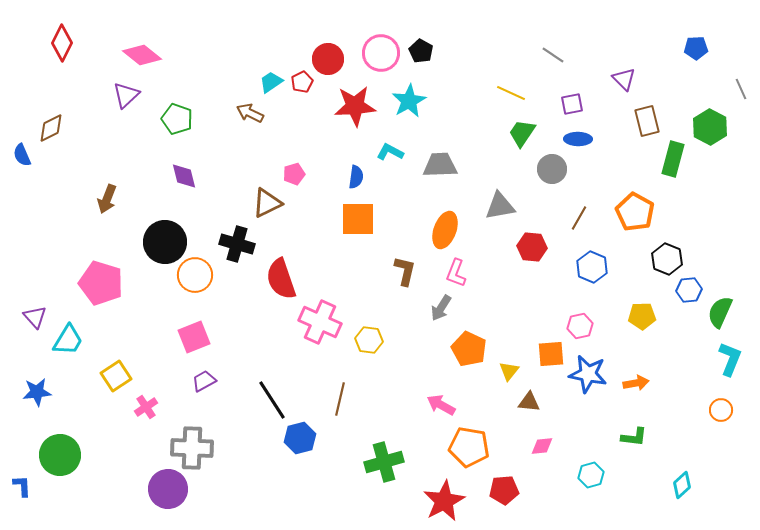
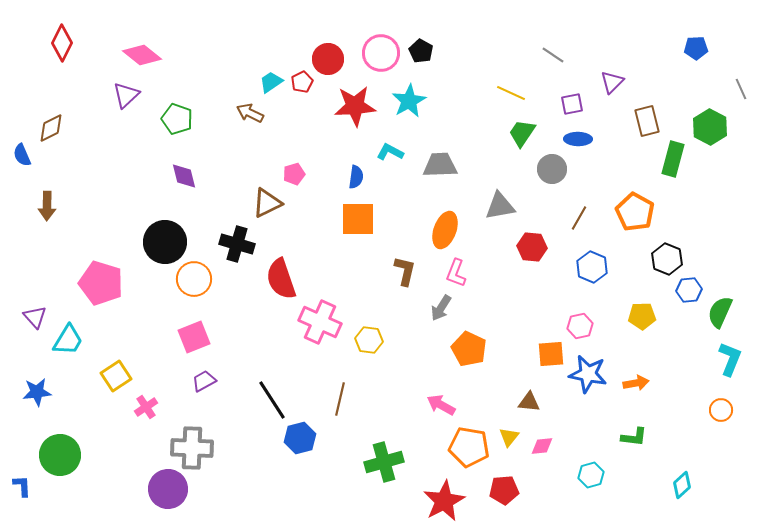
purple triangle at (624, 79): moved 12 px left, 3 px down; rotated 30 degrees clockwise
brown arrow at (107, 199): moved 60 px left, 7 px down; rotated 20 degrees counterclockwise
orange circle at (195, 275): moved 1 px left, 4 px down
yellow triangle at (509, 371): moved 66 px down
